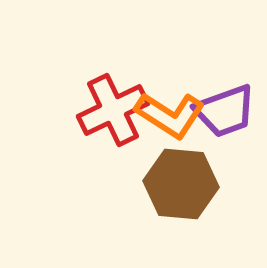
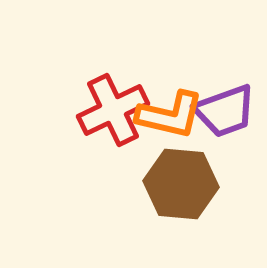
orange L-shape: rotated 20 degrees counterclockwise
